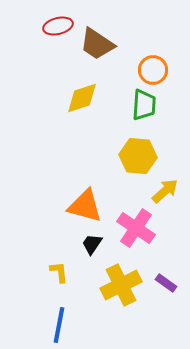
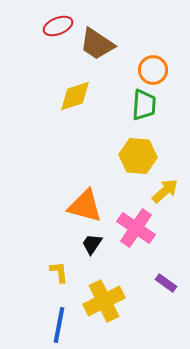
red ellipse: rotated 8 degrees counterclockwise
yellow diamond: moved 7 px left, 2 px up
yellow cross: moved 17 px left, 16 px down
